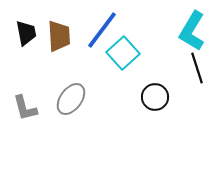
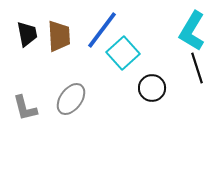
black trapezoid: moved 1 px right, 1 px down
black circle: moved 3 px left, 9 px up
